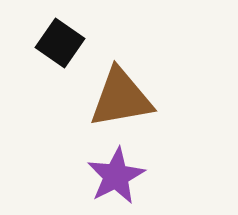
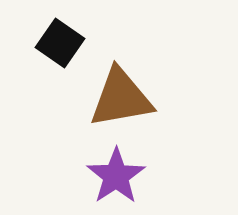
purple star: rotated 6 degrees counterclockwise
